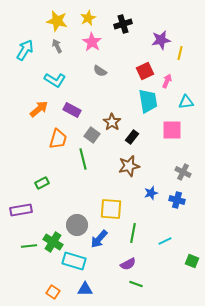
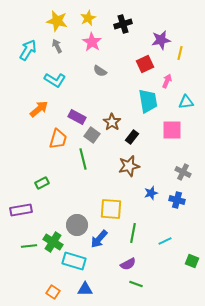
cyan arrow at (25, 50): moved 3 px right
red square at (145, 71): moved 7 px up
purple rectangle at (72, 110): moved 5 px right, 7 px down
